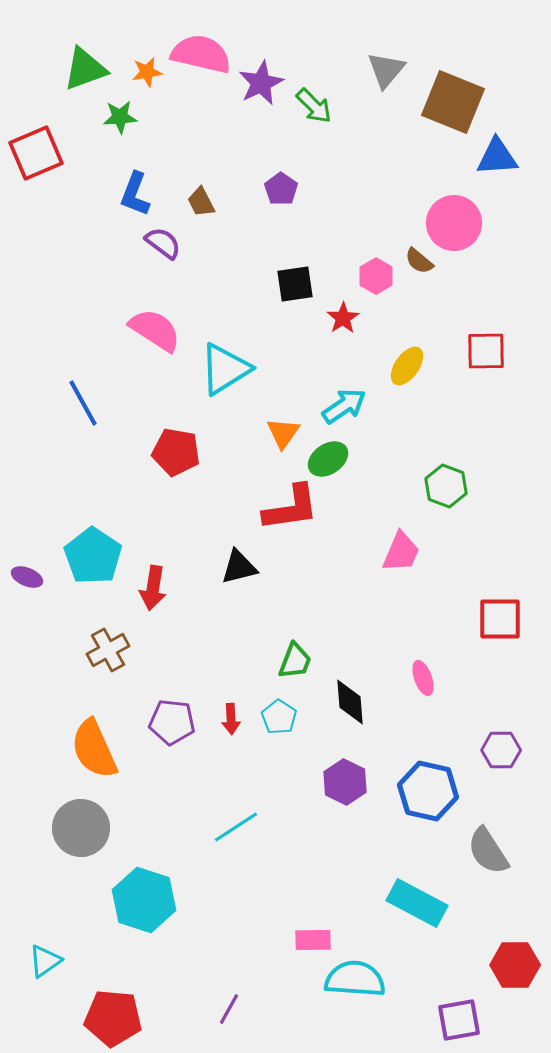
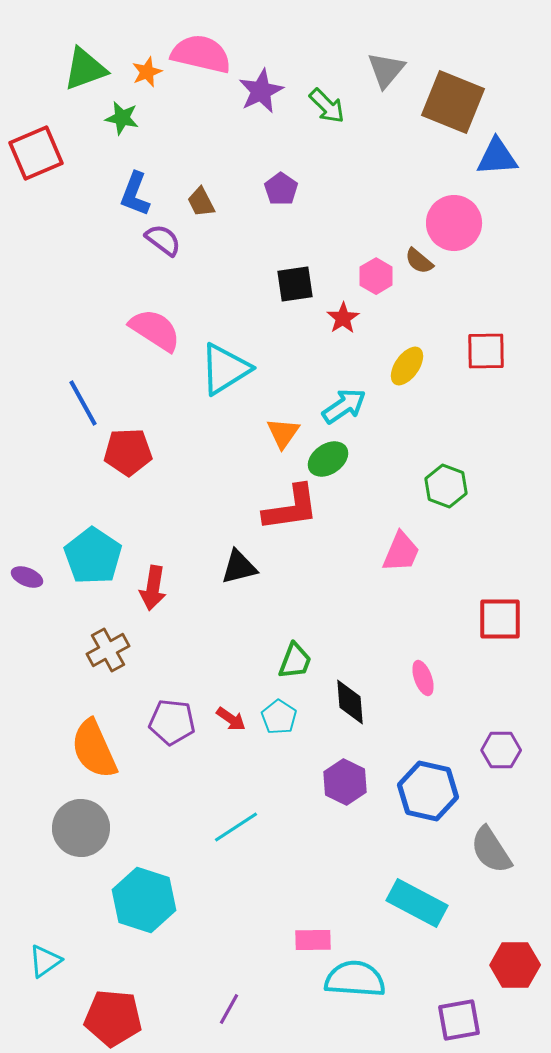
orange star at (147, 72): rotated 12 degrees counterclockwise
purple star at (261, 83): moved 8 px down
green arrow at (314, 106): moved 13 px right
green star at (120, 117): moved 2 px right, 1 px down; rotated 16 degrees clockwise
purple semicircle at (163, 243): moved 3 px up
red pentagon at (176, 452): moved 48 px left; rotated 12 degrees counterclockwise
red arrow at (231, 719): rotated 52 degrees counterclockwise
gray semicircle at (488, 851): moved 3 px right, 1 px up
